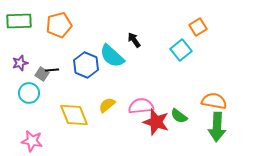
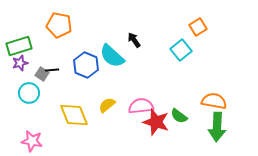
green rectangle: moved 25 px down; rotated 15 degrees counterclockwise
orange pentagon: rotated 25 degrees clockwise
